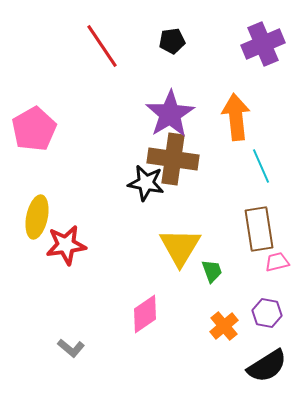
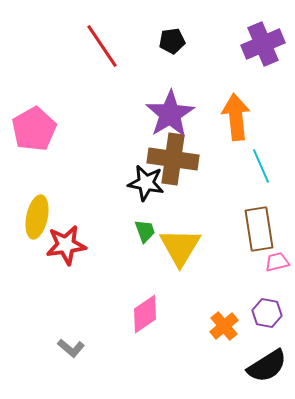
green trapezoid: moved 67 px left, 40 px up
